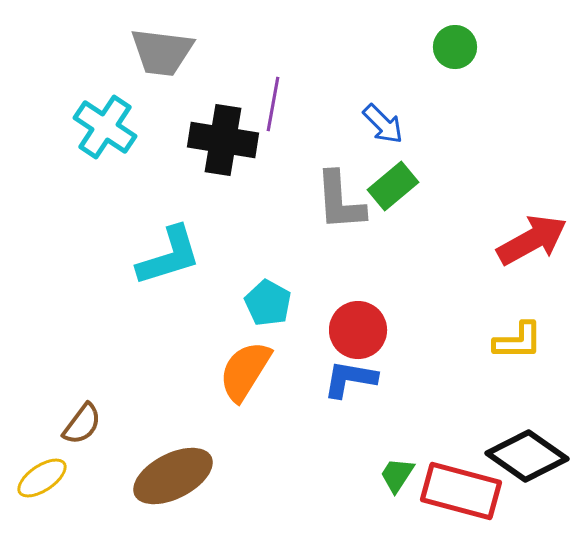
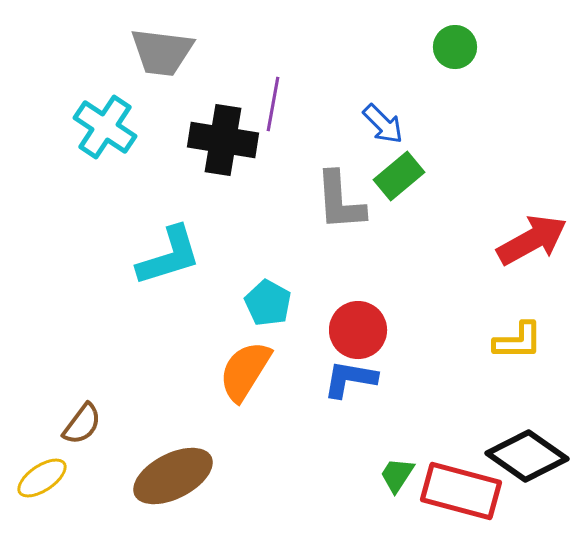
green rectangle: moved 6 px right, 10 px up
